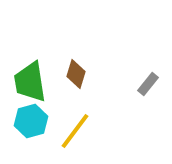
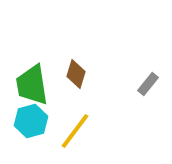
green trapezoid: moved 2 px right, 3 px down
